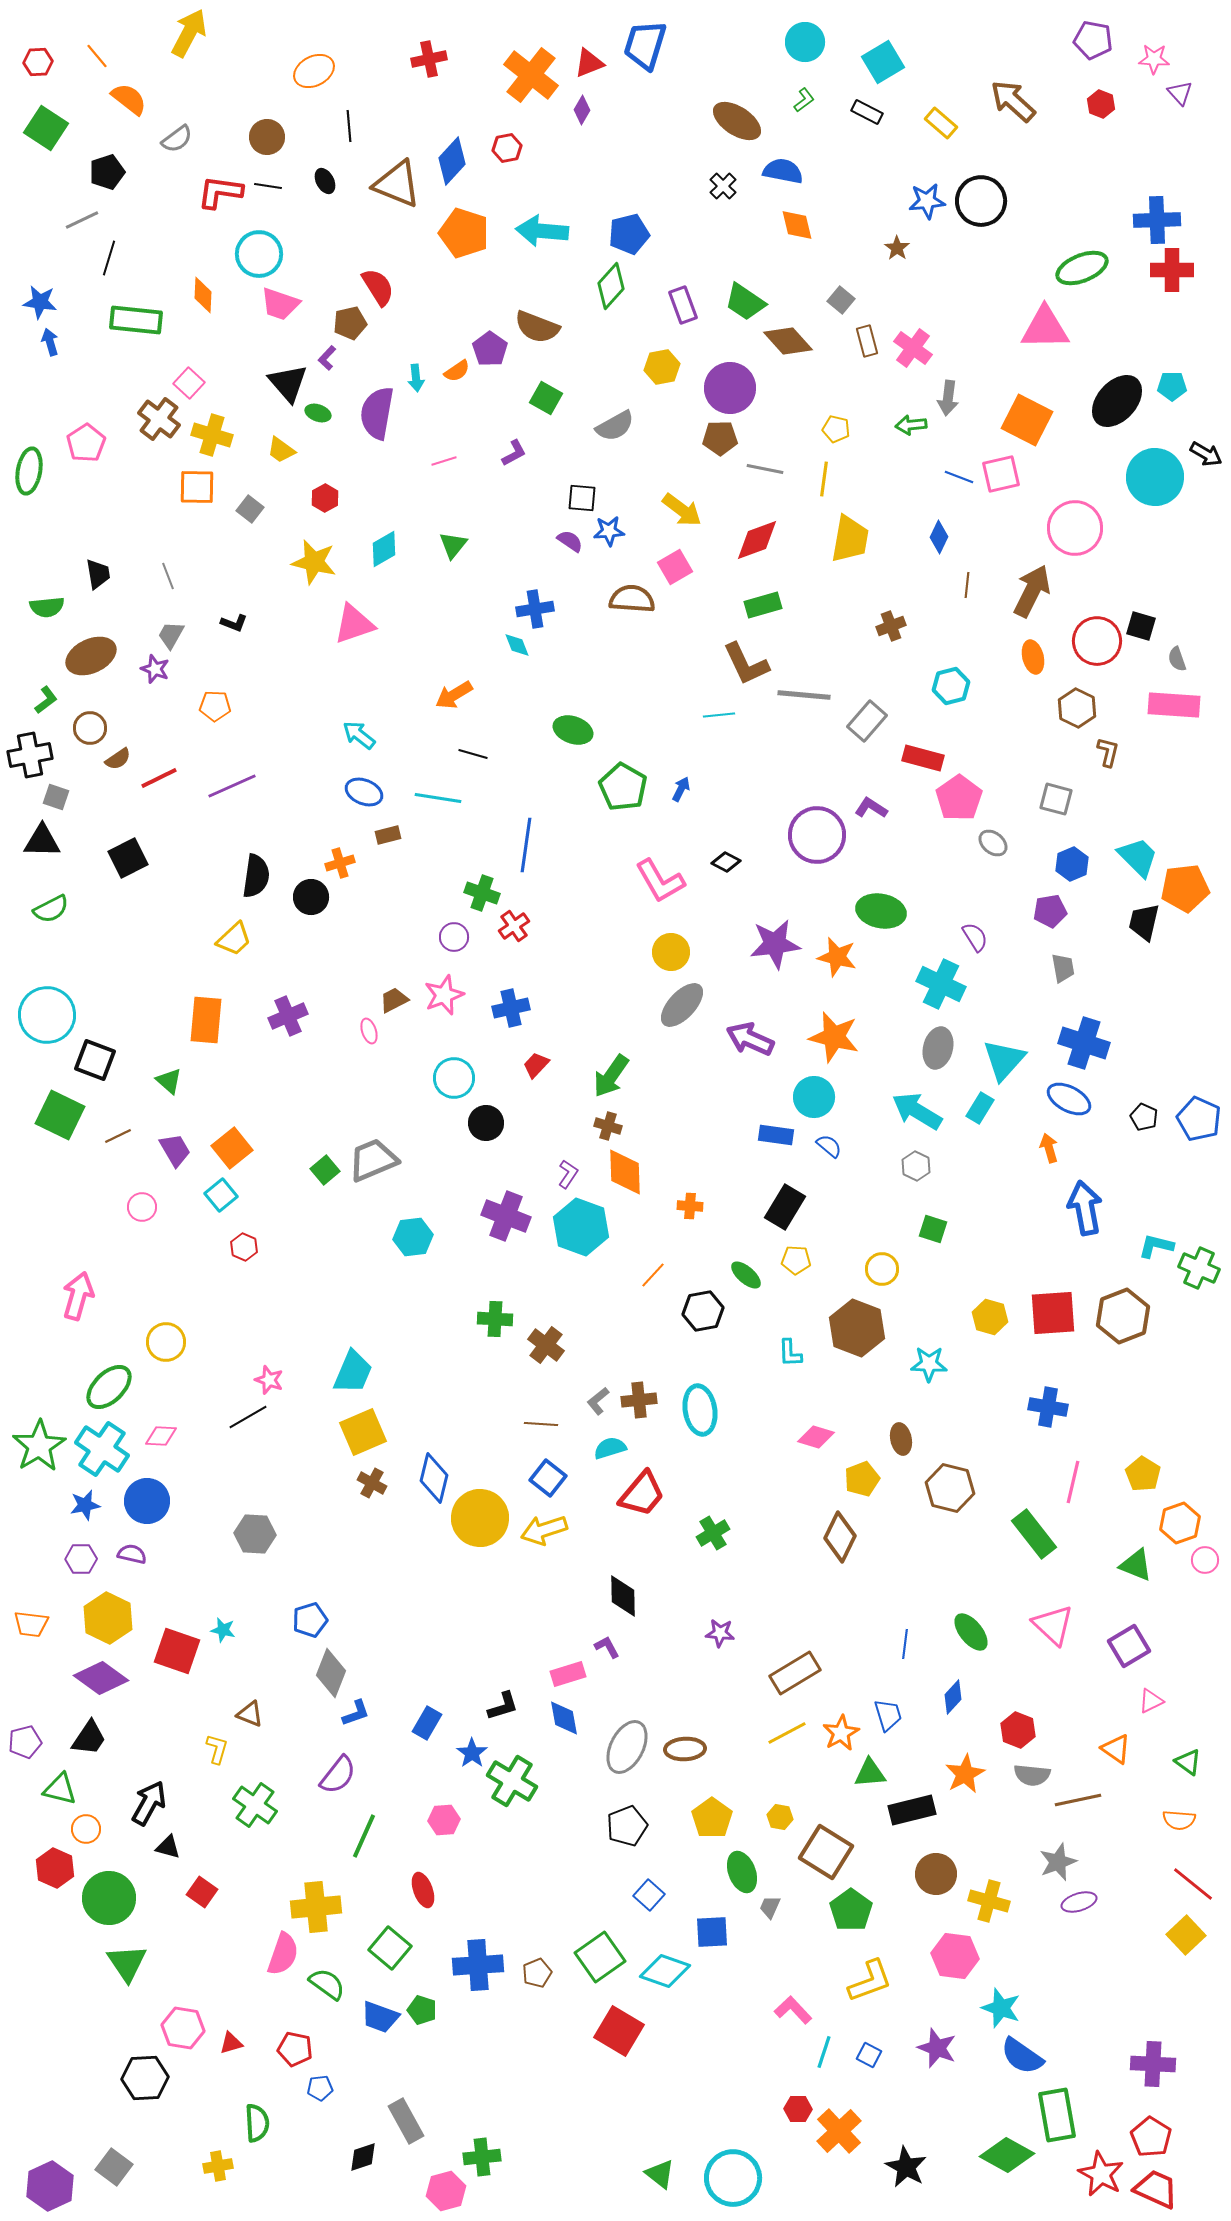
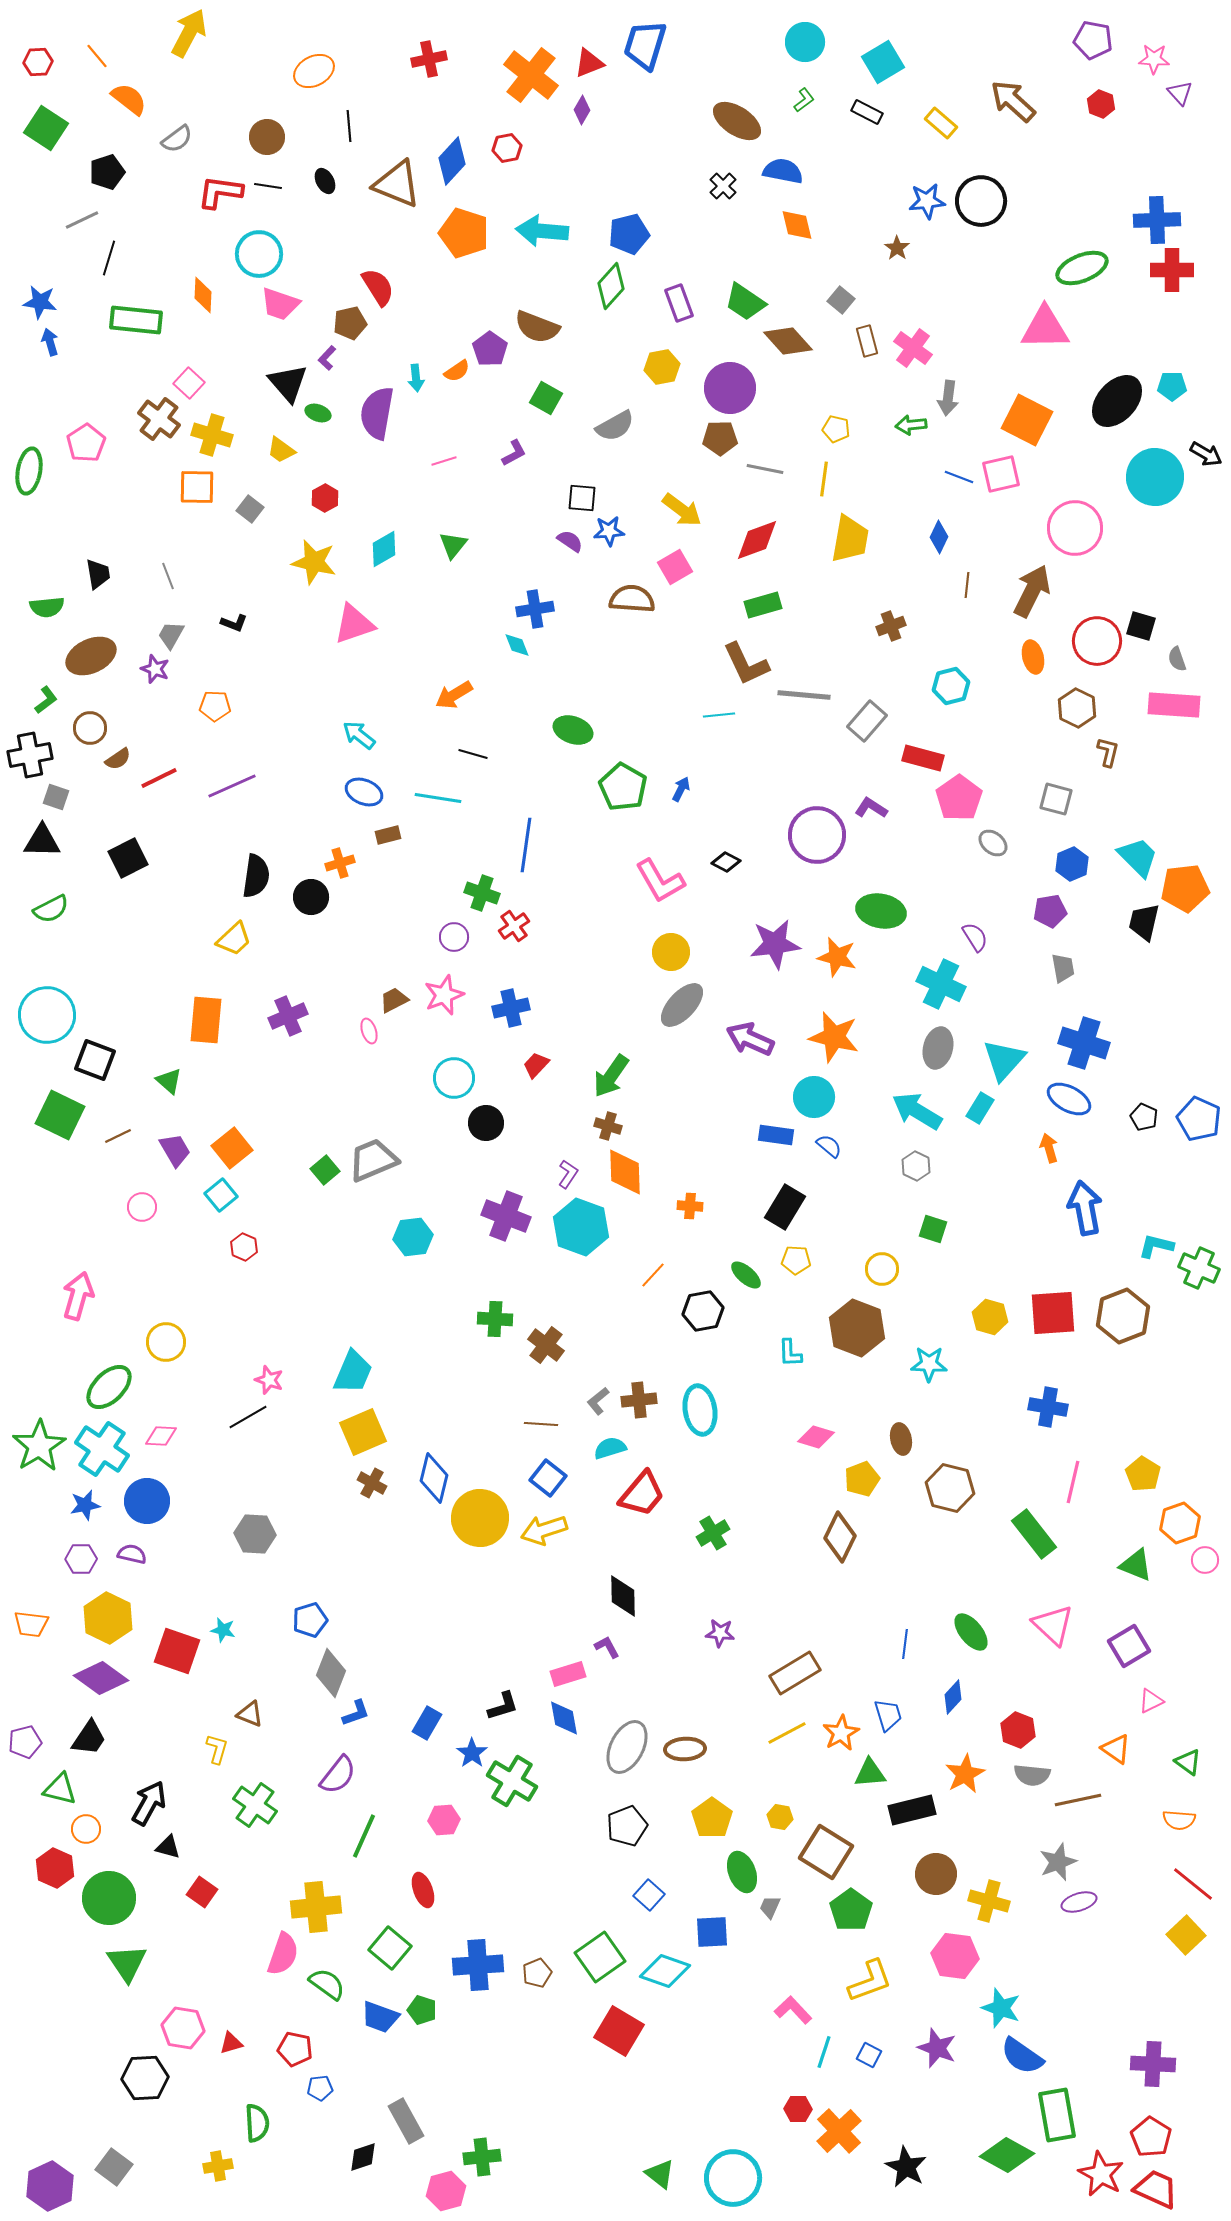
purple rectangle at (683, 305): moved 4 px left, 2 px up
